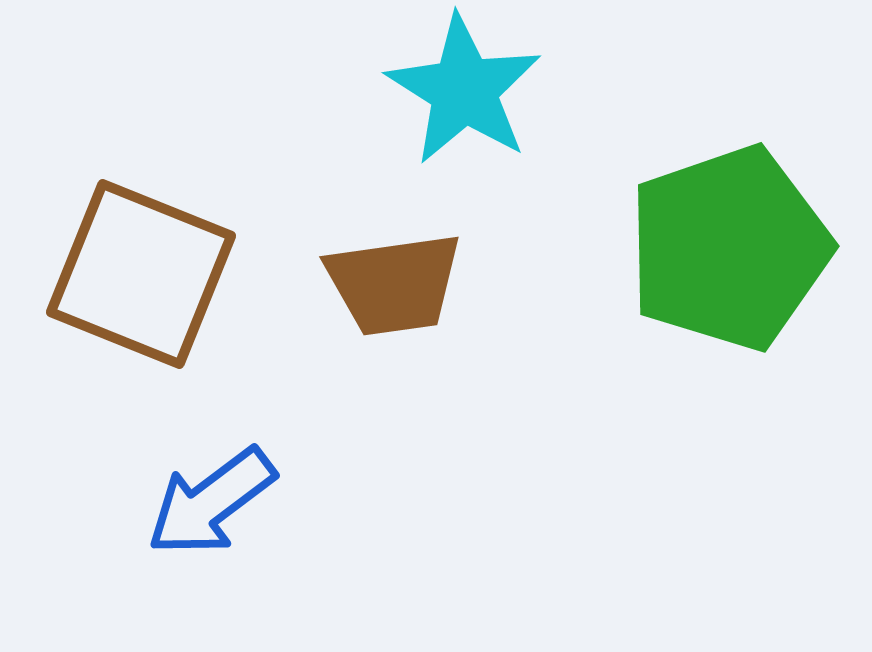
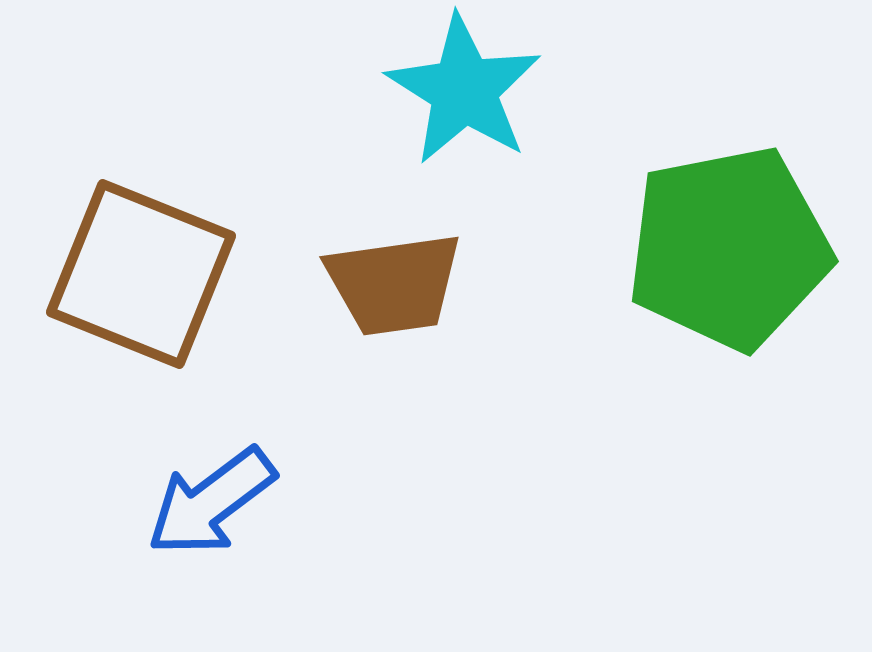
green pentagon: rotated 8 degrees clockwise
